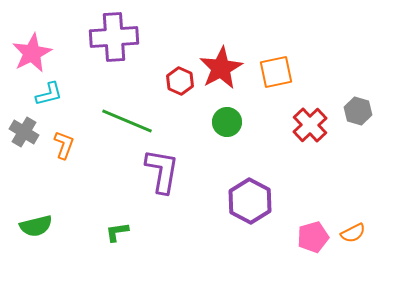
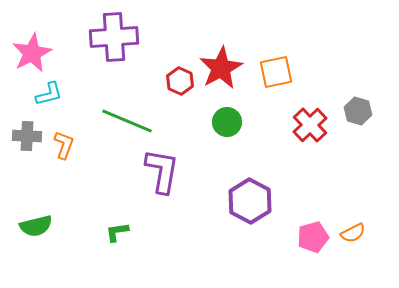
gray cross: moved 3 px right, 4 px down; rotated 28 degrees counterclockwise
